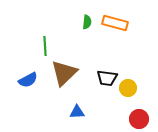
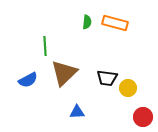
red circle: moved 4 px right, 2 px up
